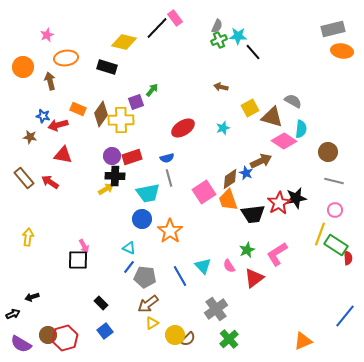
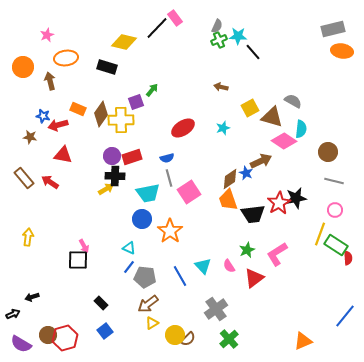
pink square at (204, 192): moved 15 px left
